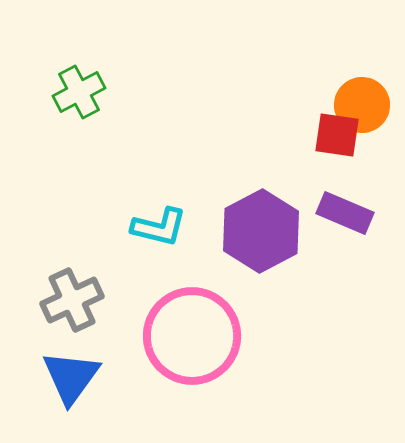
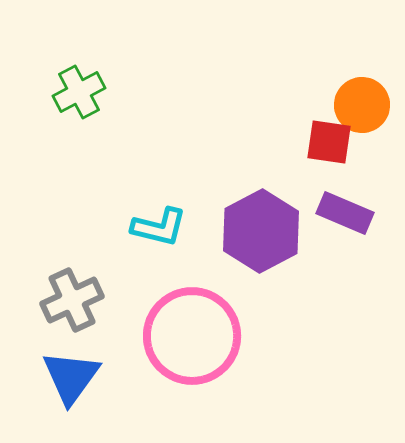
red square: moved 8 px left, 7 px down
